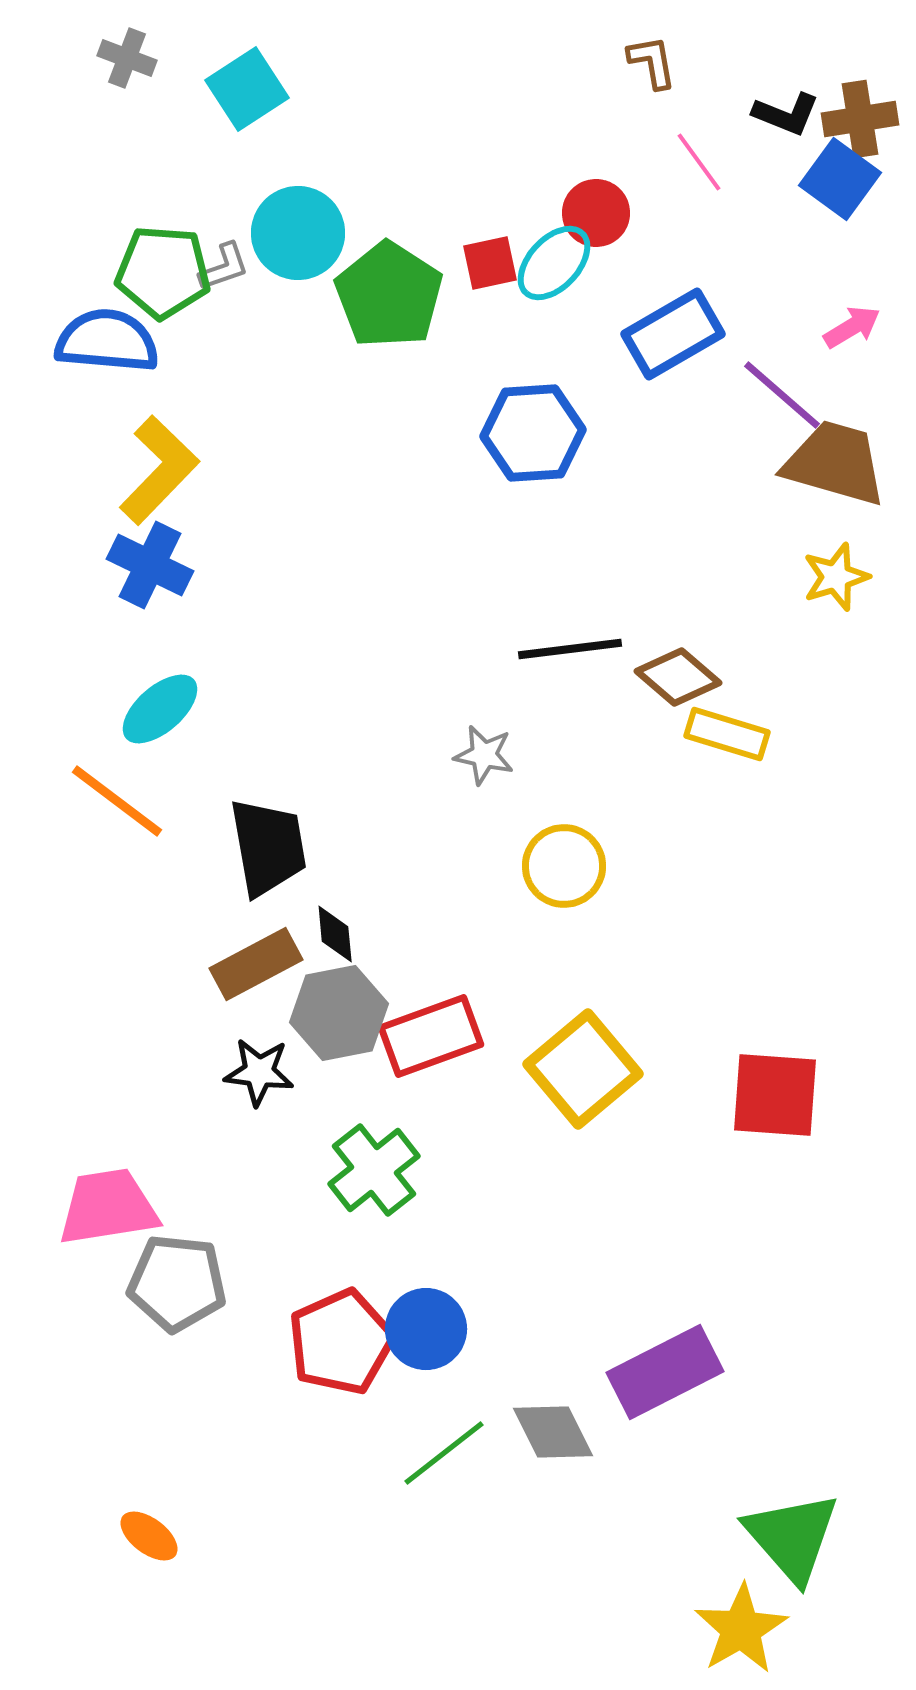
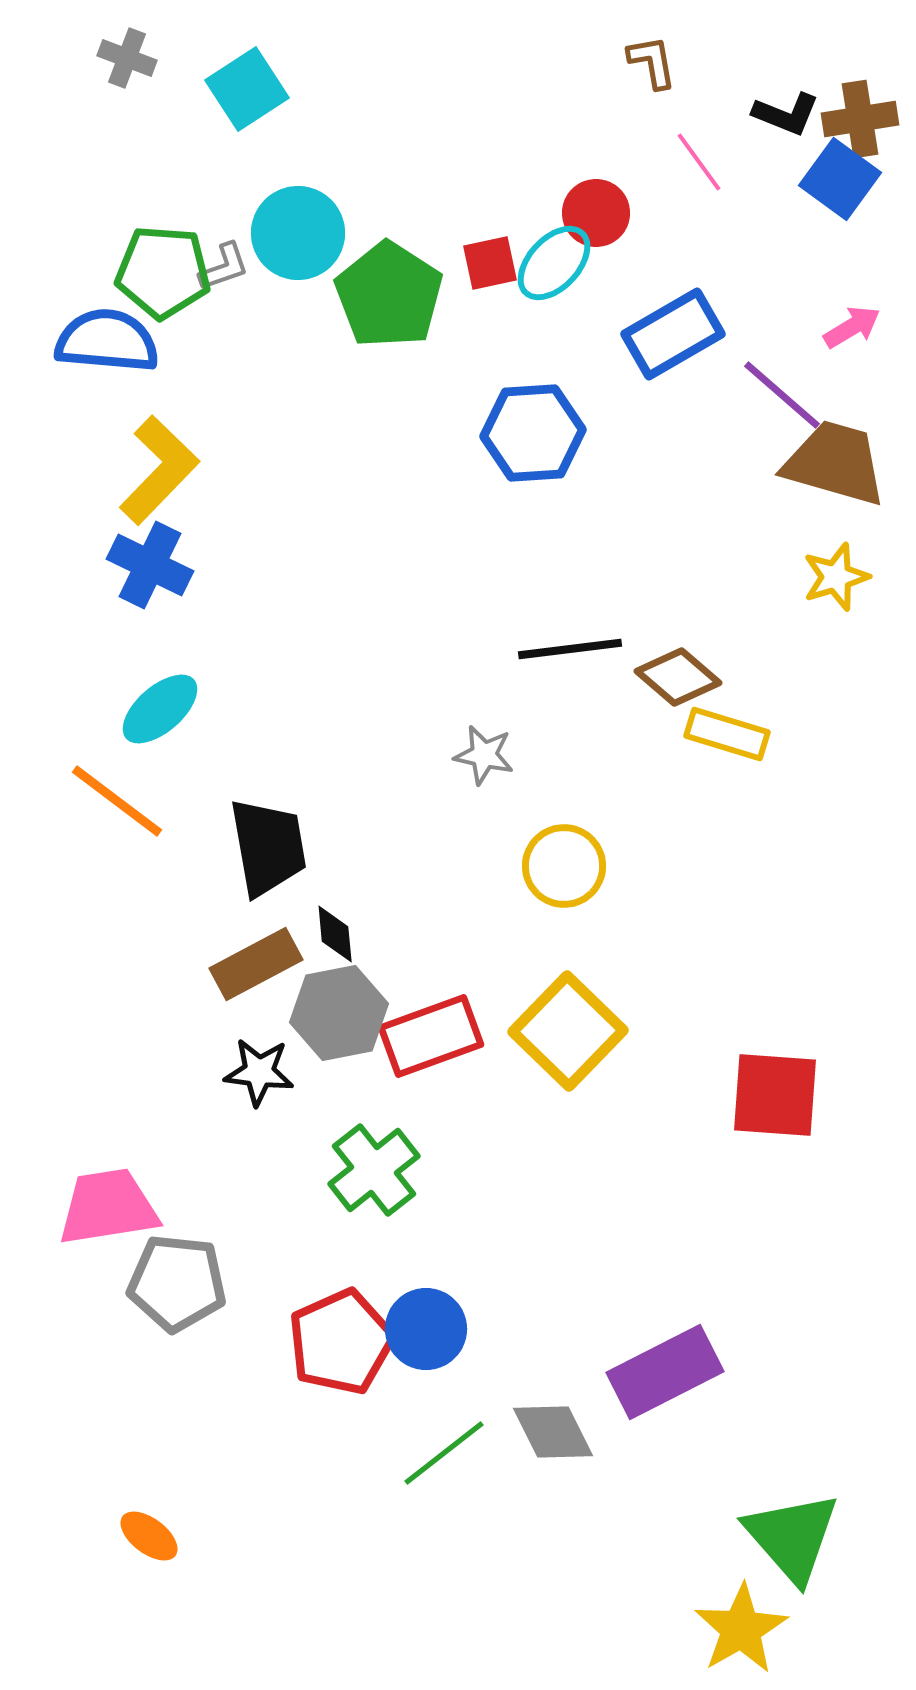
yellow square at (583, 1069): moved 15 px left, 38 px up; rotated 6 degrees counterclockwise
